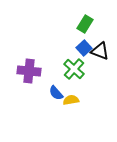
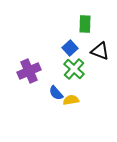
green rectangle: rotated 30 degrees counterclockwise
blue square: moved 14 px left
purple cross: rotated 30 degrees counterclockwise
